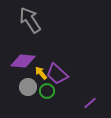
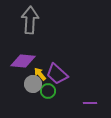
gray arrow: rotated 36 degrees clockwise
yellow arrow: moved 1 px left, 1 px down
gray circle: moved 5 px right, 3 px up
green circle: moved 1 px right
purple line: rotated 40 degrees clockwise
